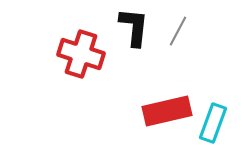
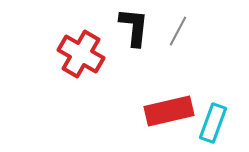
red cross: rotated 12 degrees clockwise
red rectangle: moved 2 px right
